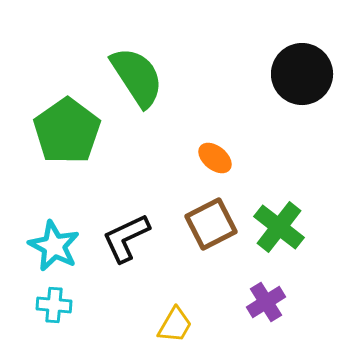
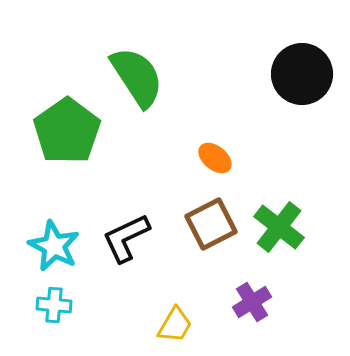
purple cross: moved 14 px left
